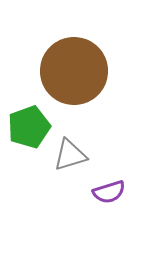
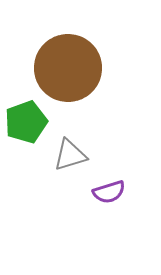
brown circle: moved 6 px left, 3 px up
green pentagon: moved 3 px left, 5 px up
